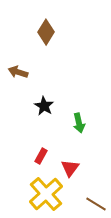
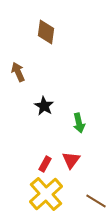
brown diamond: rotated 25 degrees counterclockwise
brown arrow: rotated 48 degrees clockwise
red rectangle: moved 4 px right, 8 px down
red triangle: moved 1 px right, 8 px up
brown line: moved 3 px up
